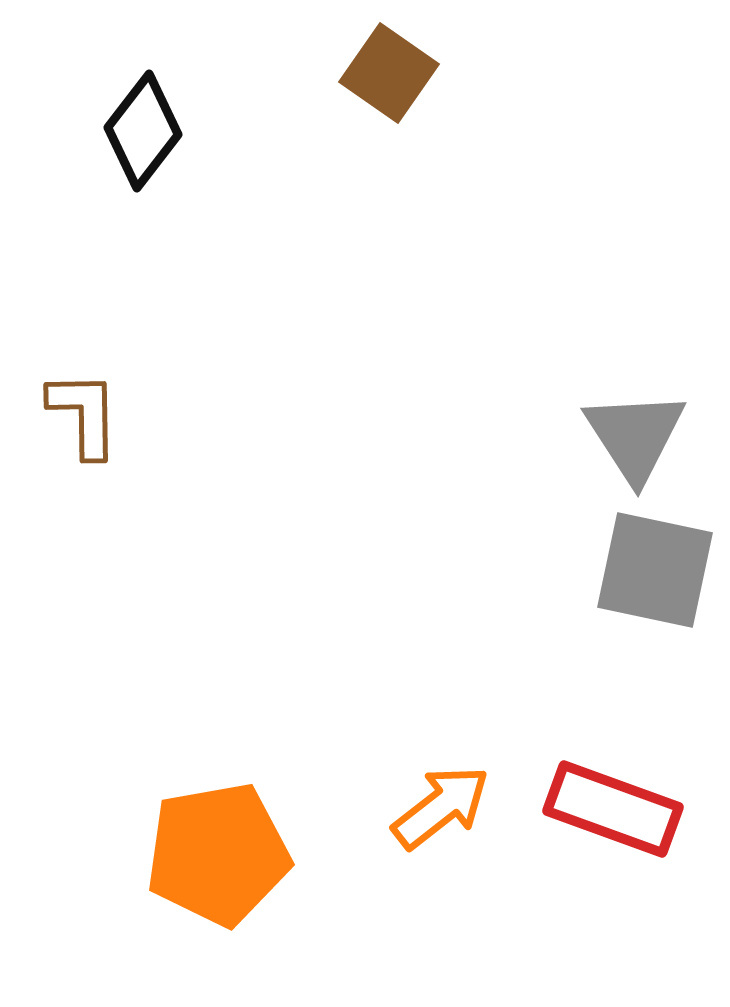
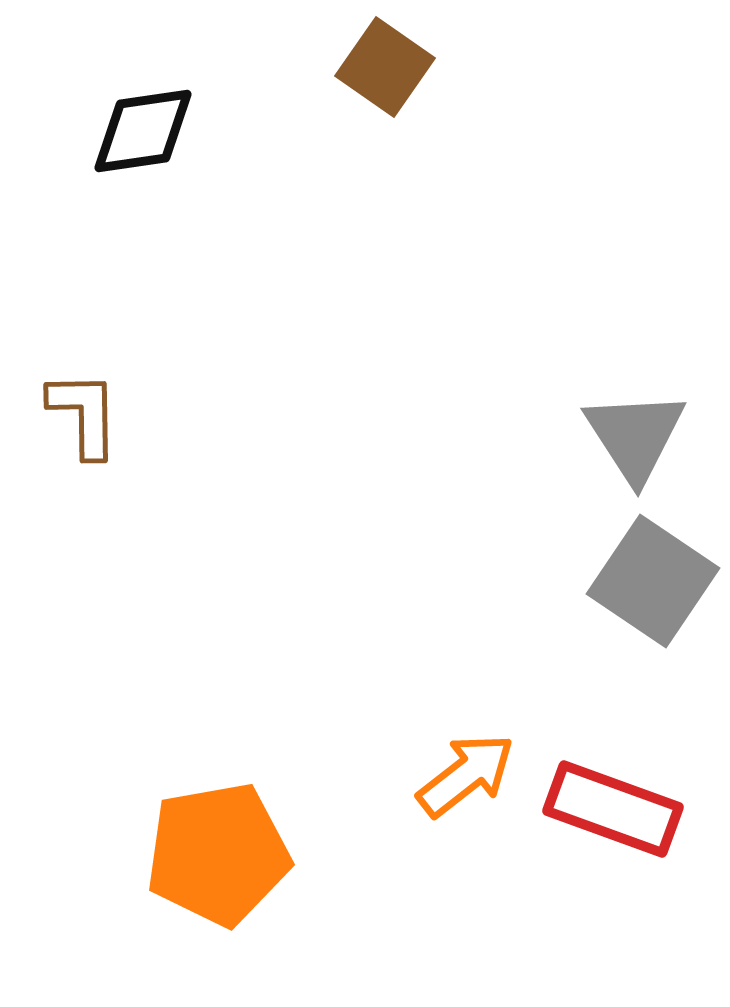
brown square: moved 4 px left, 6 px up
black diamond: rotated 44 degrees clockwise
gray square: moved 2 px left, 11 px down; rotated 22 degrees clockwise
orange arrow: moved 25 px right, 32 px up
